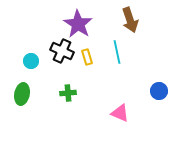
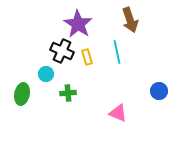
cyan circle: moved 15 px right, 13 px down
pink triangle: moved 2 px left
